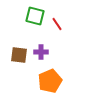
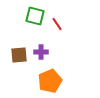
brown square: rotated 12 degrees counterclockwise
